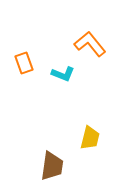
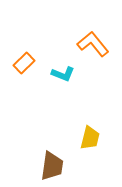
orange L-shape: moved 3 px right
orange rectangle: rotated 65 degrees clockwise
